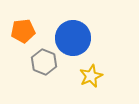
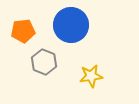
blue circle: moved 2 px left, 13 px up
yellow star: rotated 15 degrees clockwise
